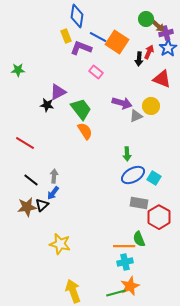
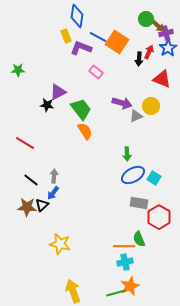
brown star: rotated 12 degrees clockwise
